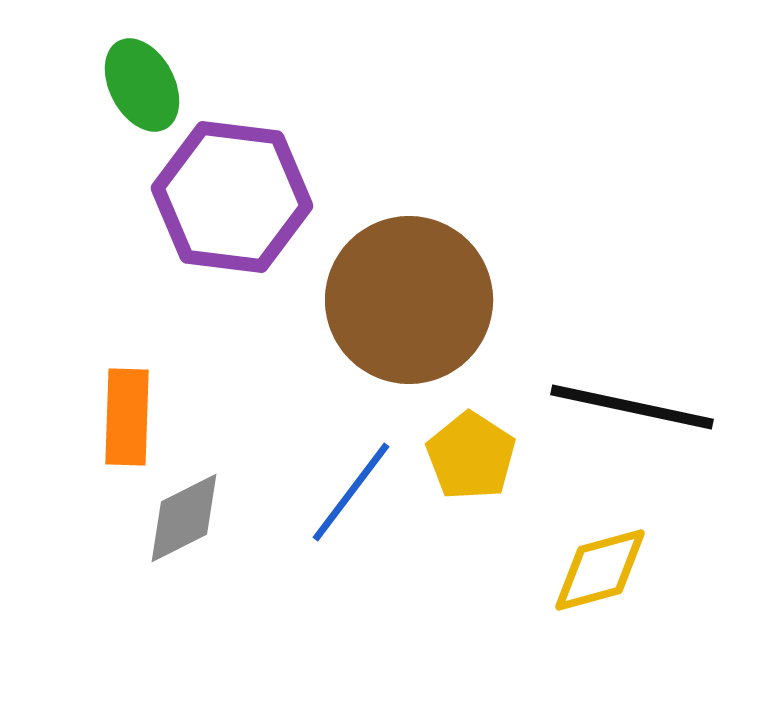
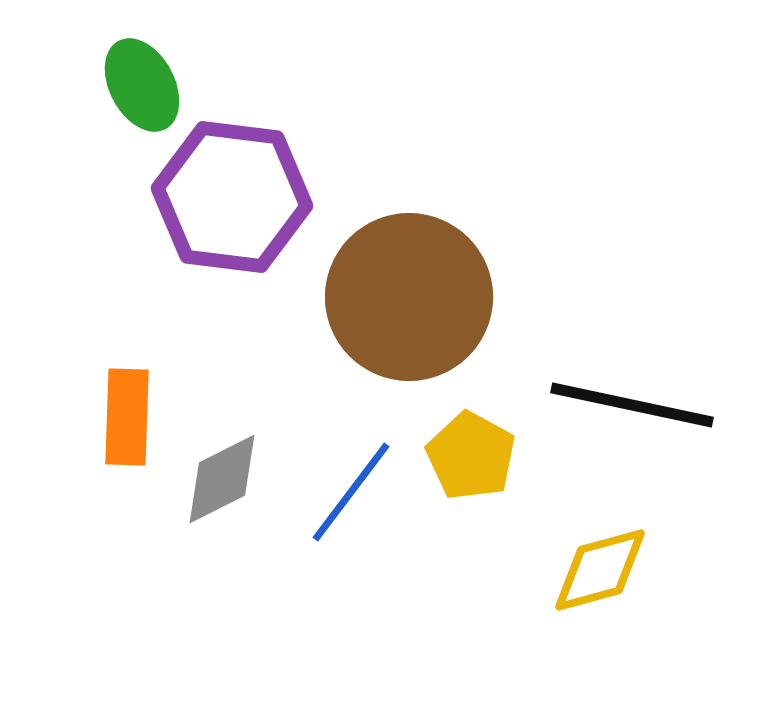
brown circle: moved 3 px up
black line: moved 2 px up
yellow pentagon: rotated 4 degrees counterclockwise
gray diamond: moved 38 px right, 39 px up
